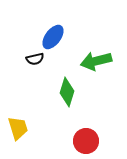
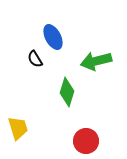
blue ellipse: rotated 65 degrees counterclockwise
black semicircle: rotated 72 degrees clockwise
